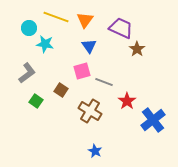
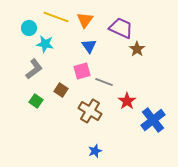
gray L-shape: moved 7 px right, 4 px up
blue star: rotated 24 degrees clockwise
